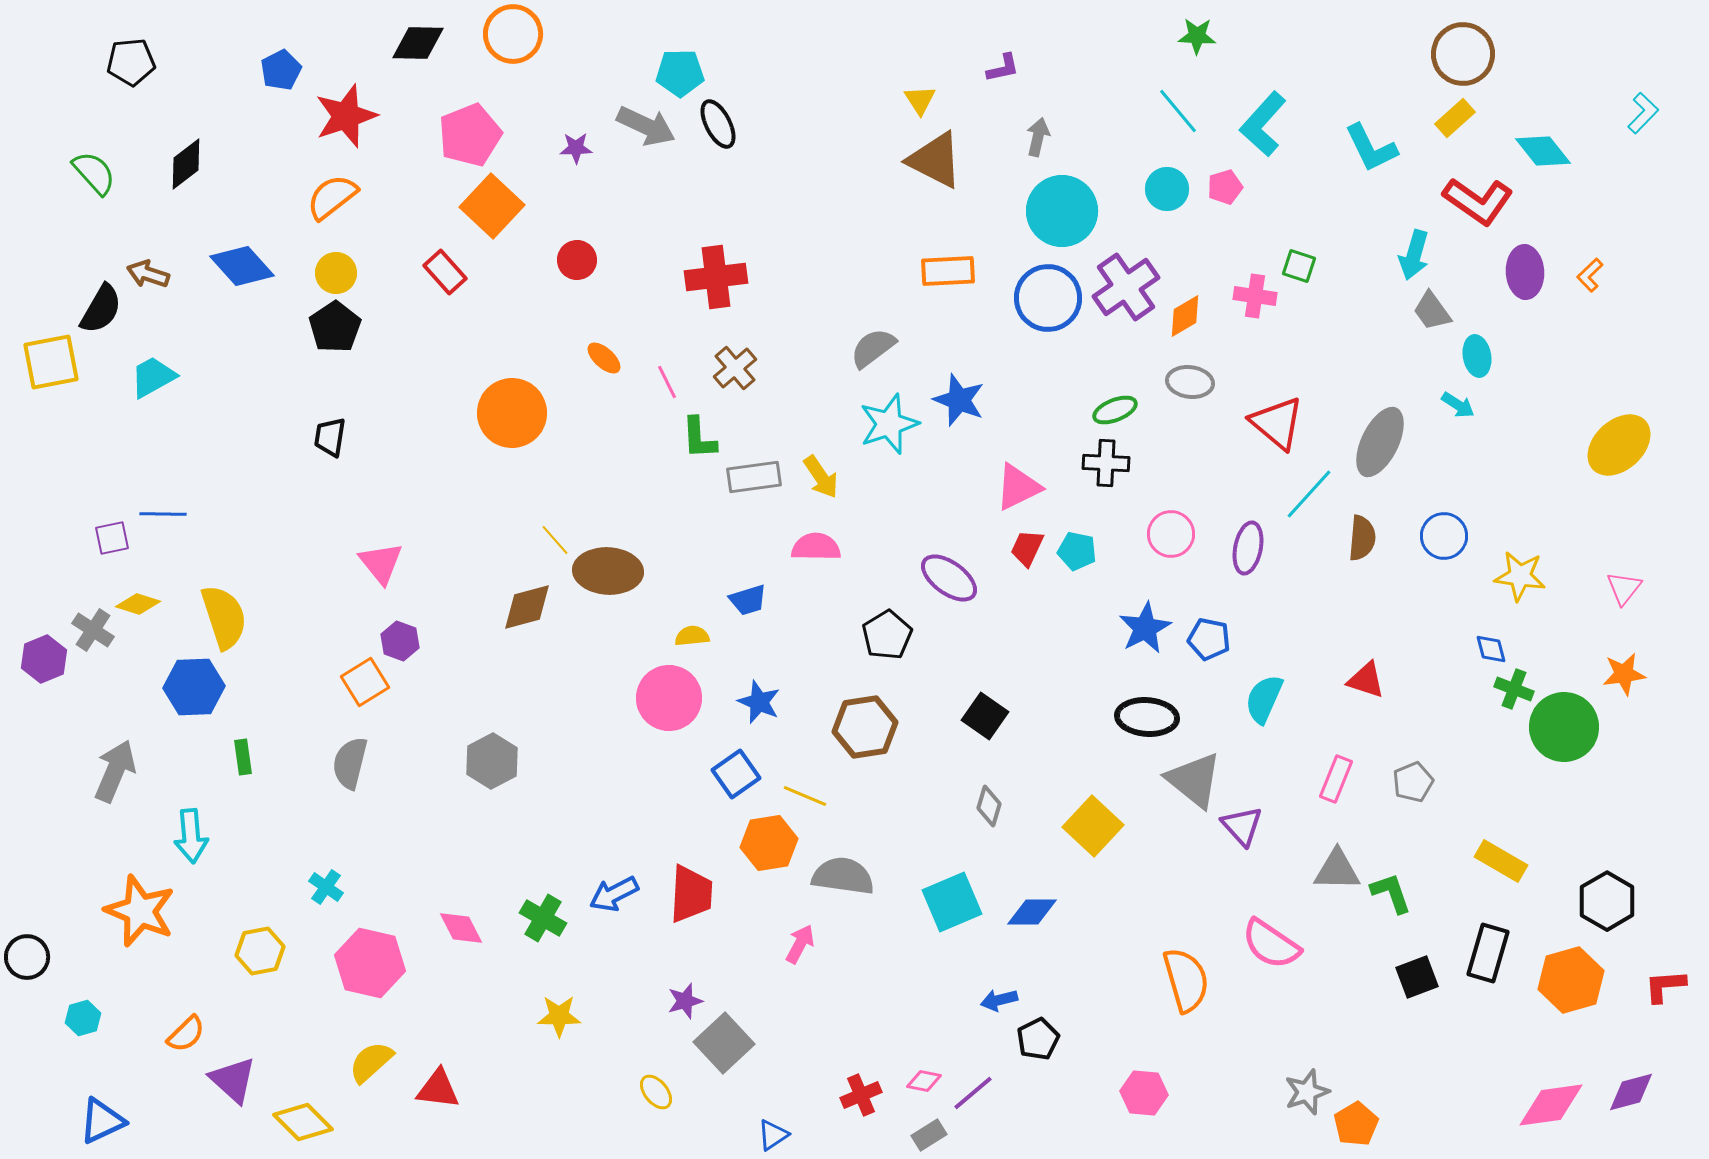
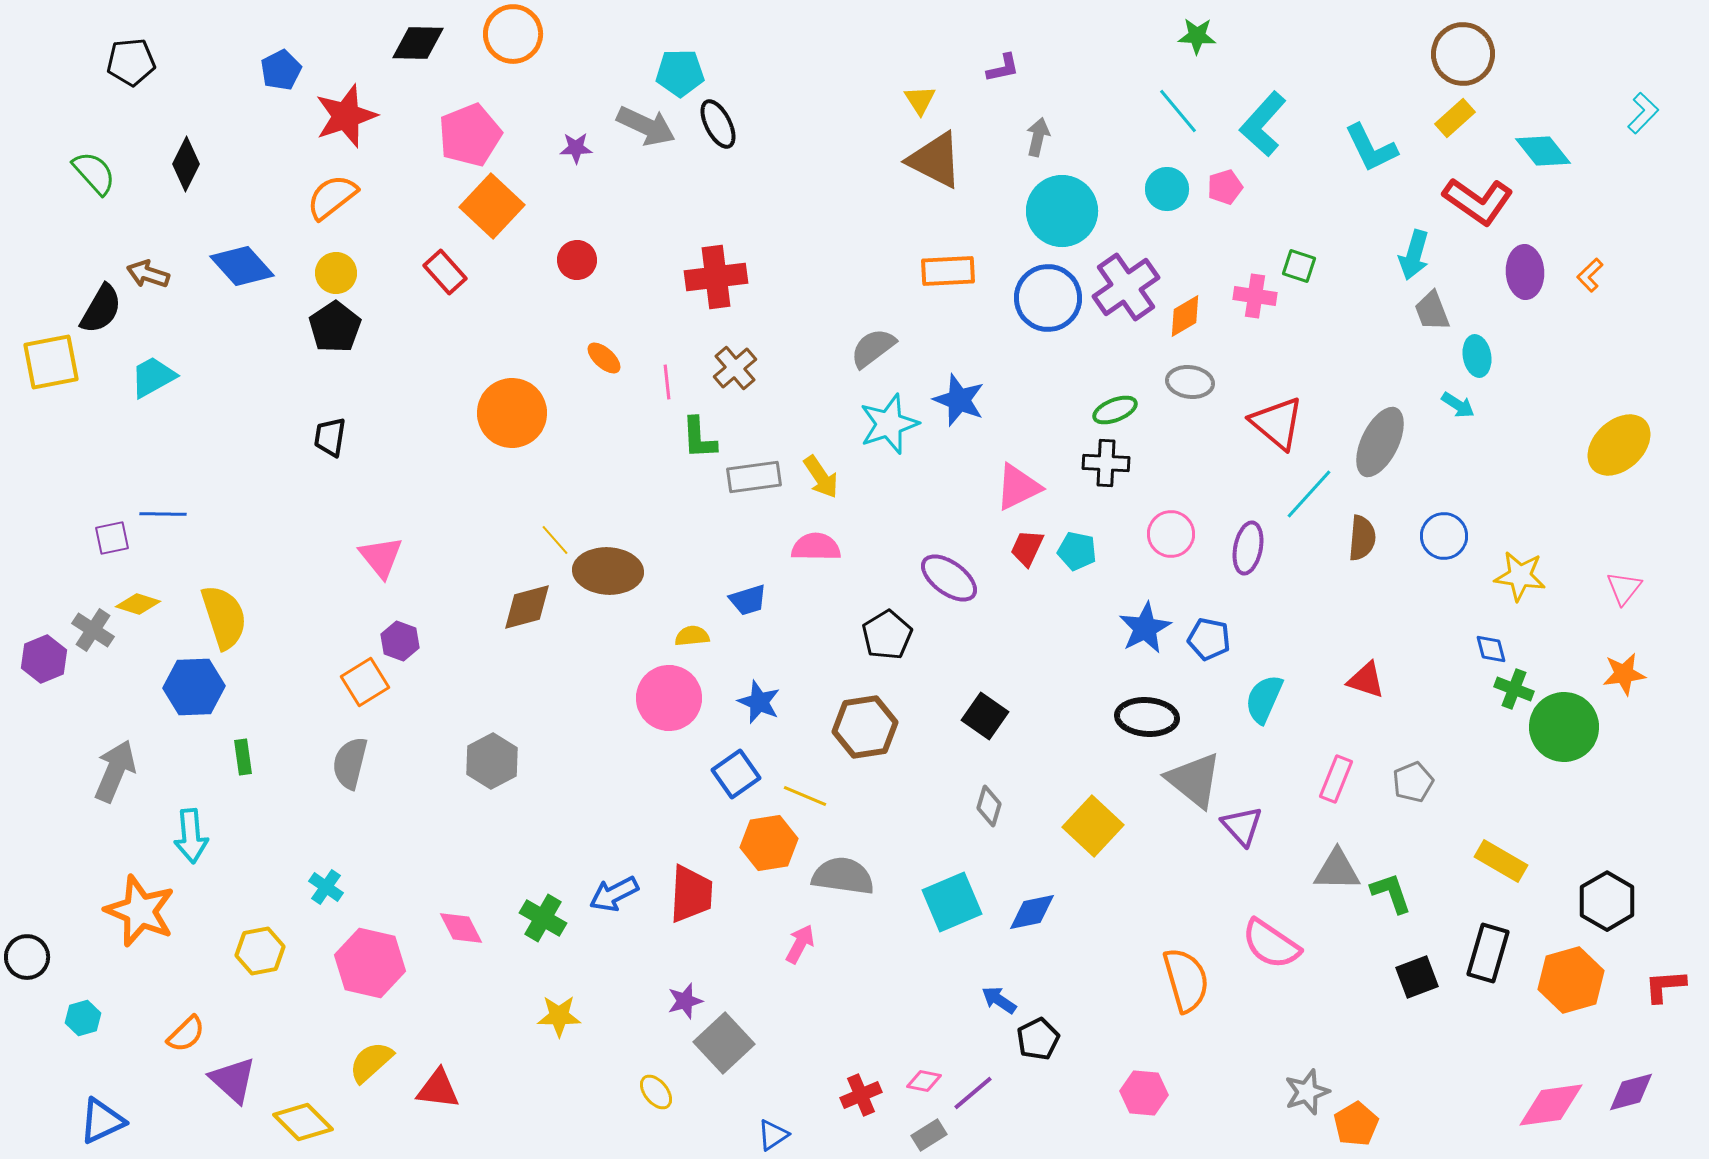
black diamond at (186, 164): rotated 26 degrees counterclockwise
gray trapezoid at (1432, 311): rotated 15 degrees clockwise
pink line at (667, 382): rotated 20 degrees clockwise
pink triangle at (381, 563): moved 6 px up
blue diamond at (1032, 912): rotated 12 degrees counterclockwise
blue arrow at (999, 1000): rotated 48 degrees clockwise
